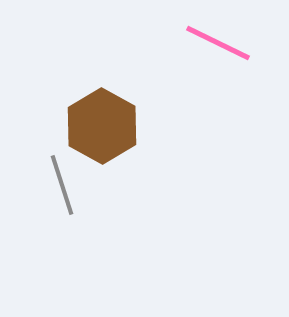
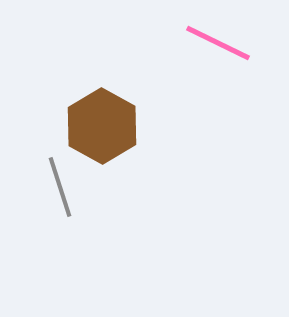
gray line: moved 2 px left, 2 px down
